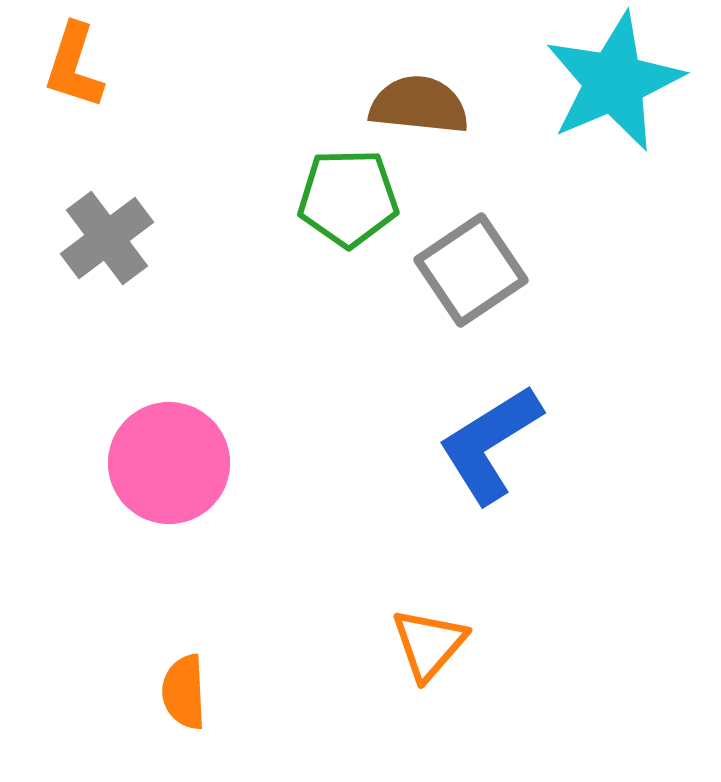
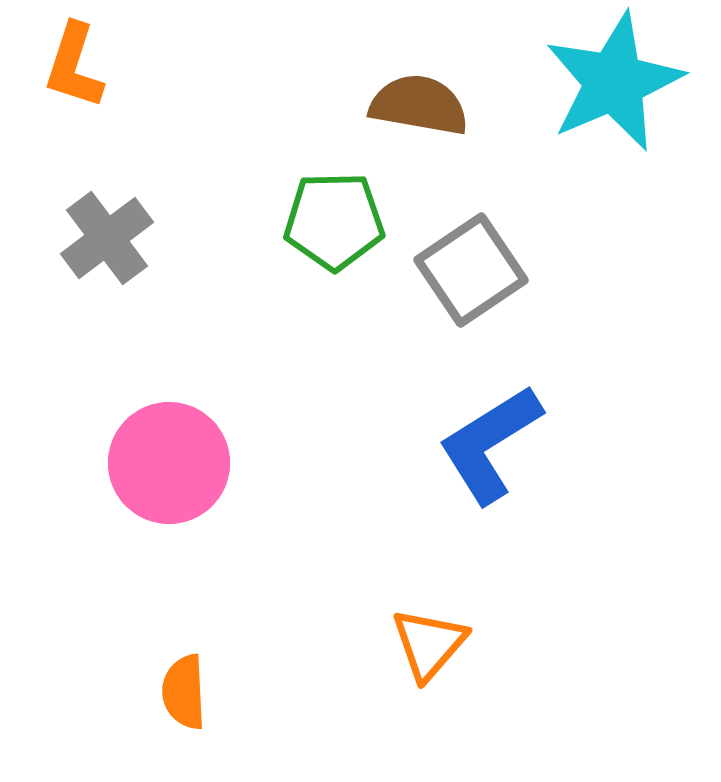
brown semicircle: rotated 4 degrees clockwise
green pentagon: moved 14 px left, 23 px down
